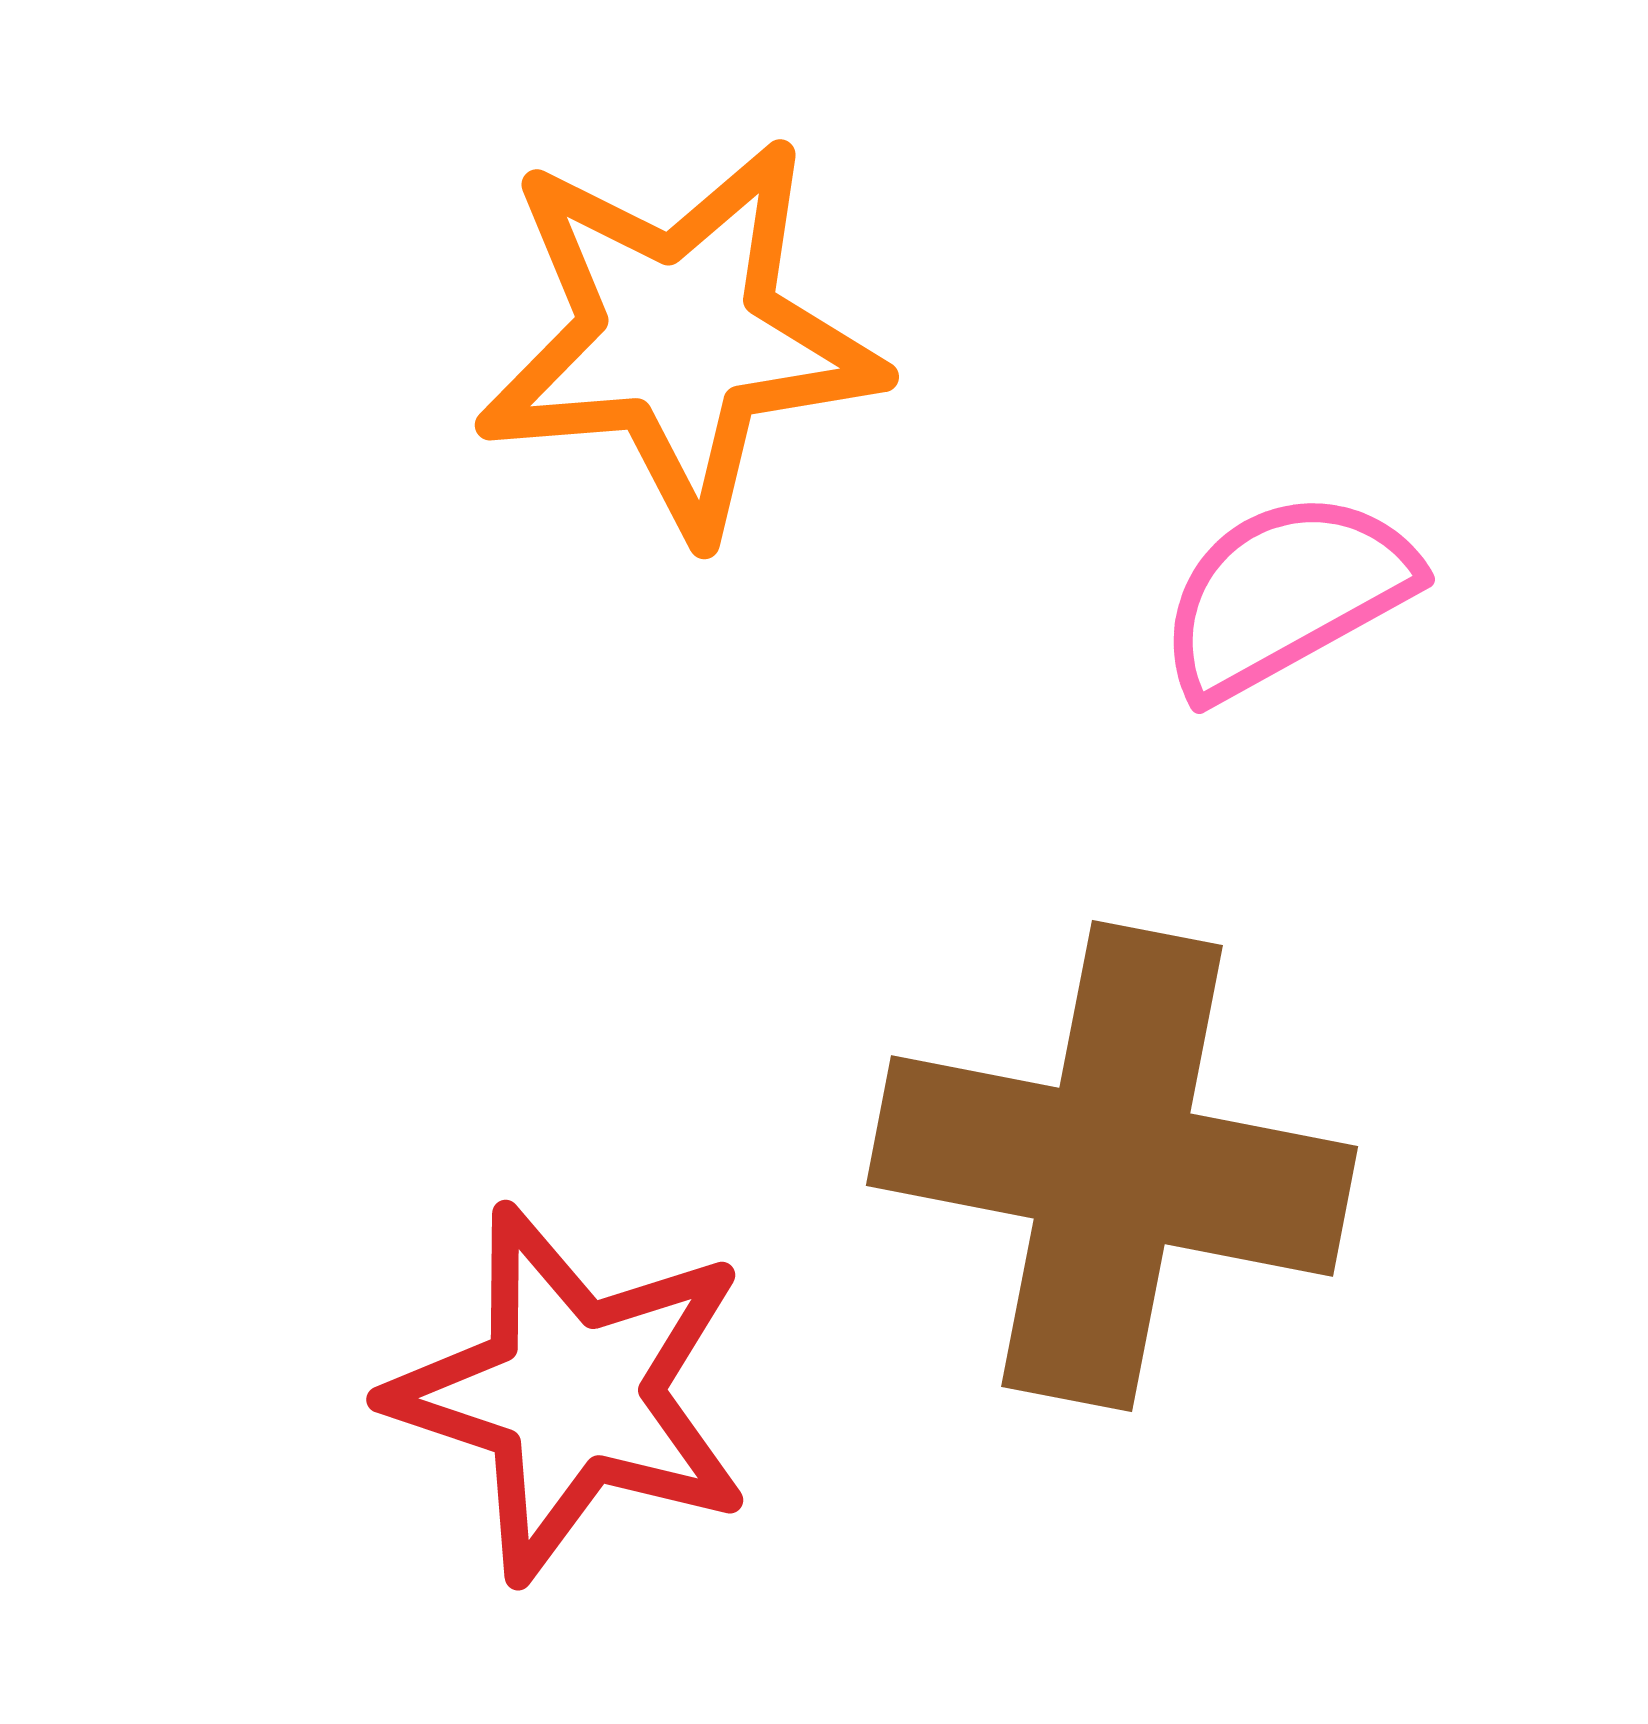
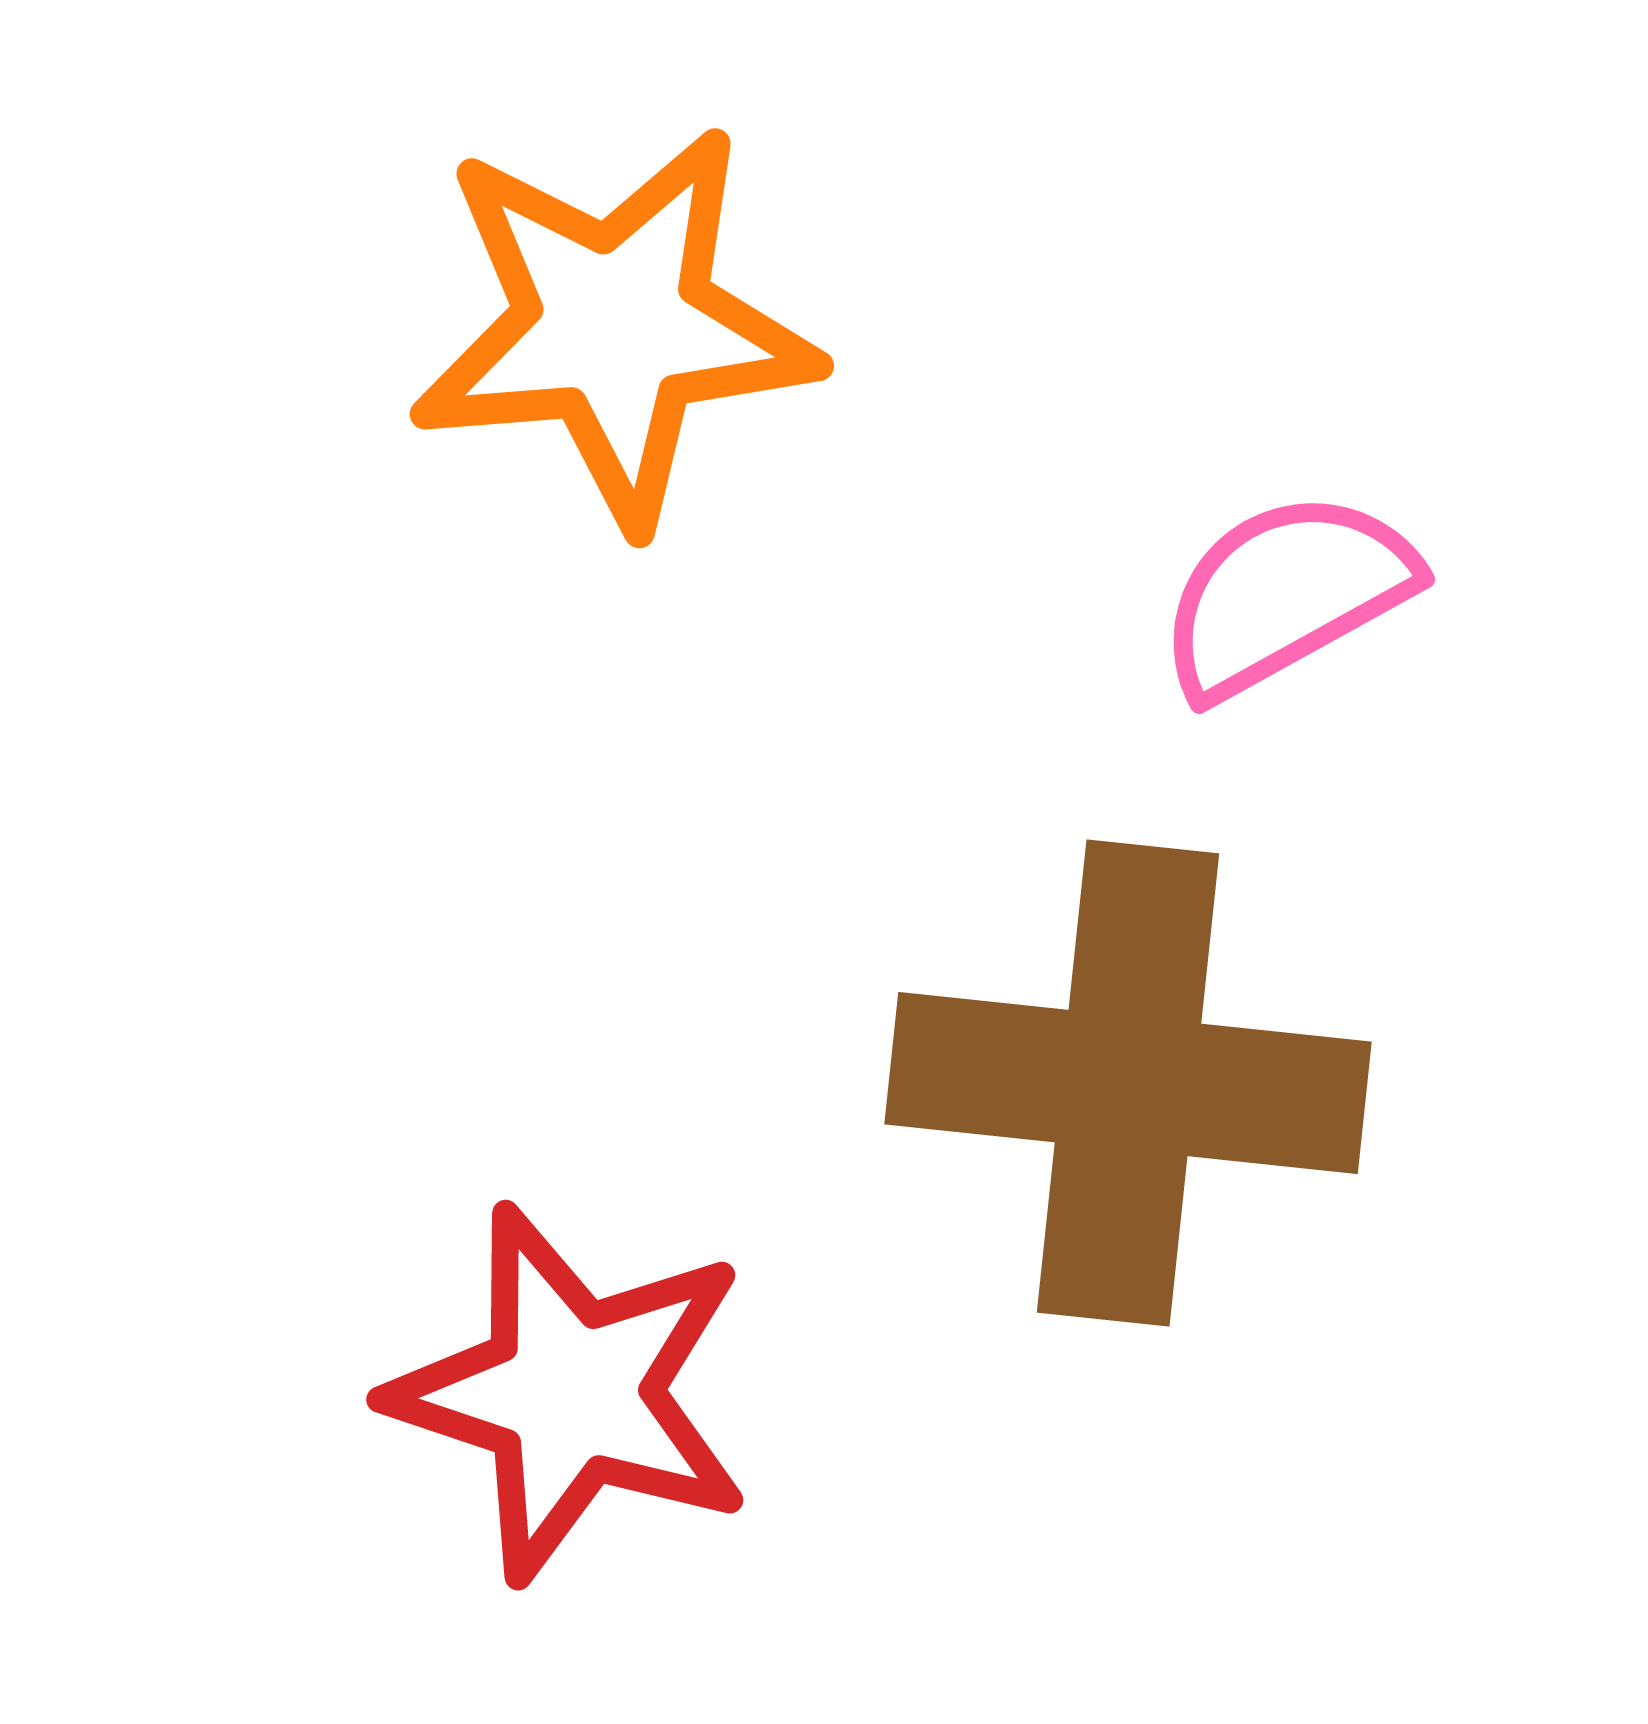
orange star: moved 65 px left, 11 px up
brown cross: moved 16 px right, 83 px up; rotated 5 degrees counterclockwise
